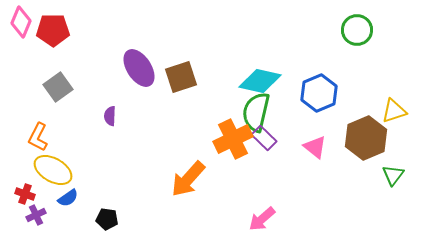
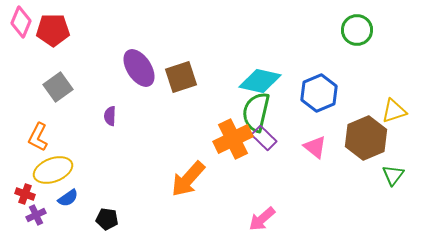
yellow ellipse: rotated 51 degrees counterclockwise
